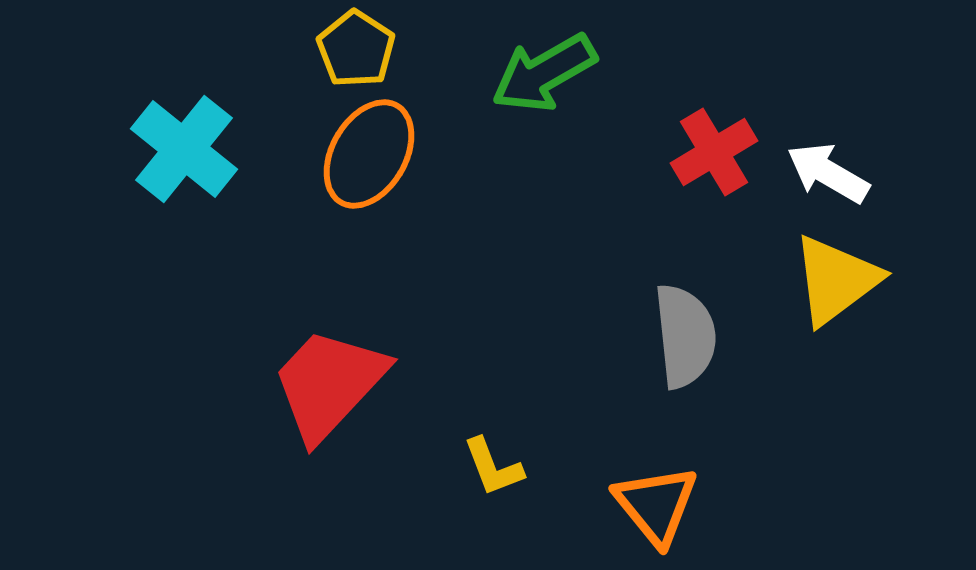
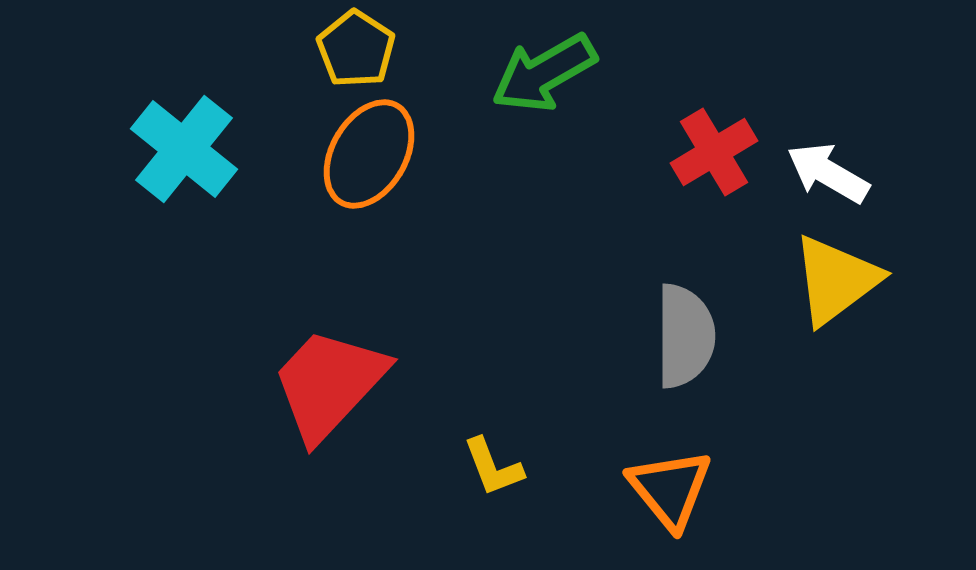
gray semicircle: rotated 6 degrees clockwise
orange triangle: moved 14 px right, 16 px up
